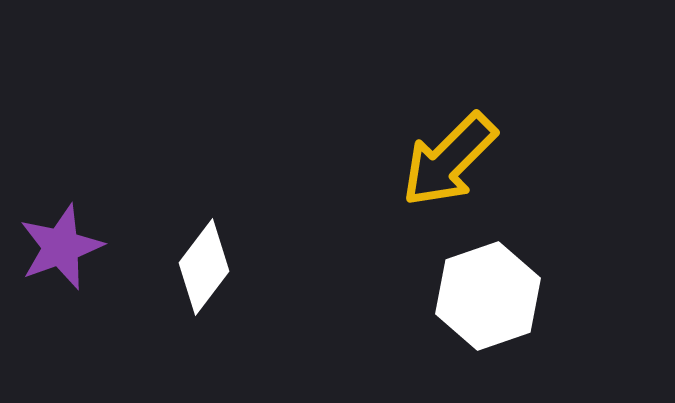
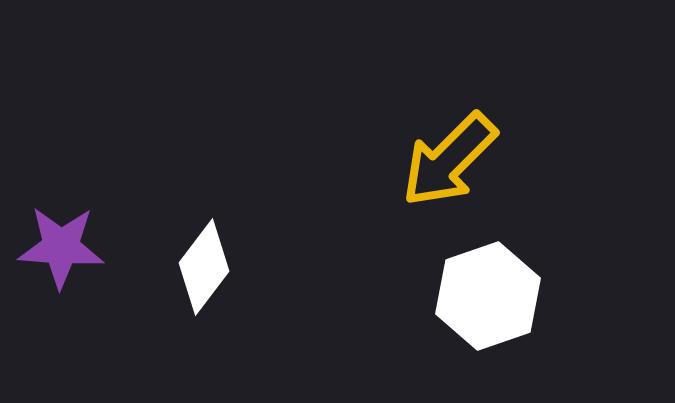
purple star: rotated 24 degrees clockwise
